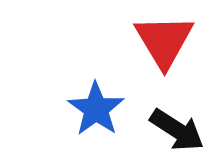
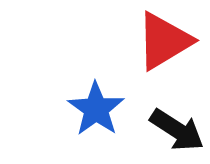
red triangle: rotated 30 degrees clockwise
